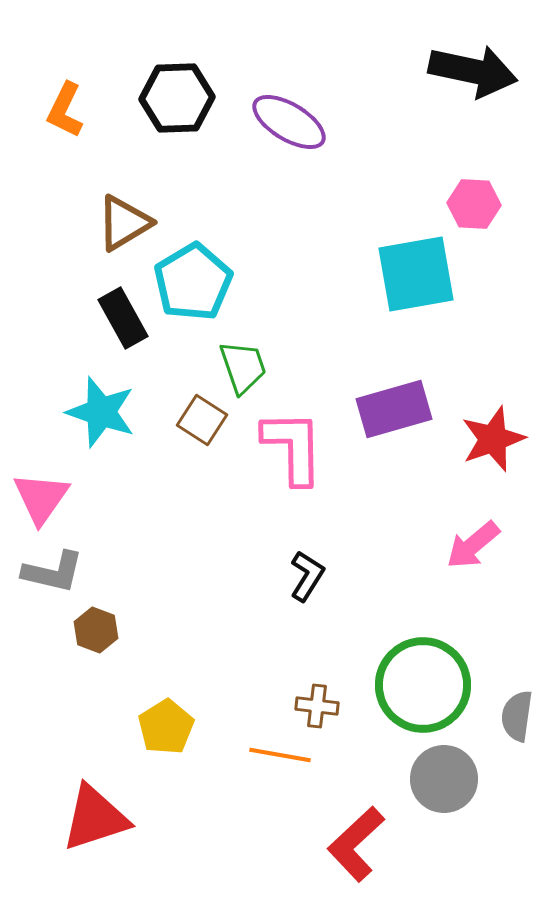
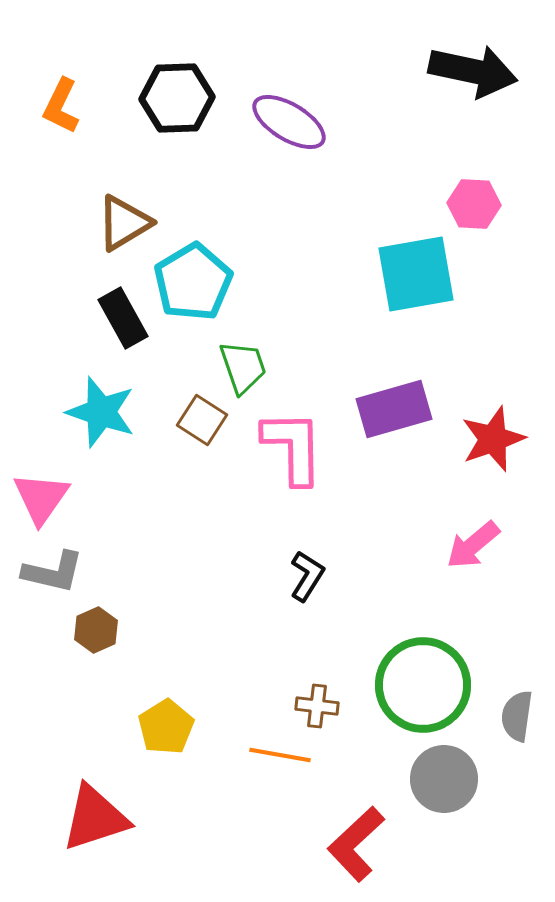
orange L-shape: moved 4 px left, 4 px up
brown hexagon: rotated 15 degrees clockwise
